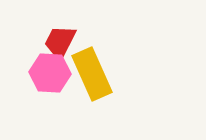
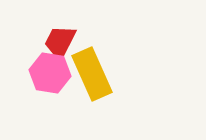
pink hexagon: rotated 6 degrees clockwise
